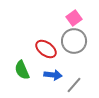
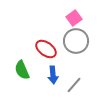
gray circle: moved 2 px right
blue arrow: rotated 78 degrees clockwise
